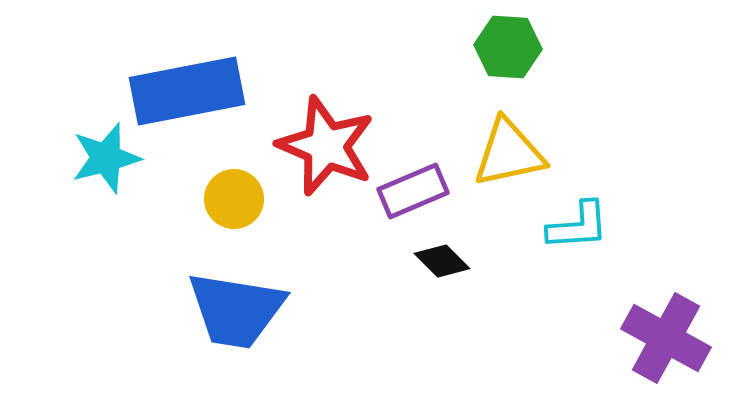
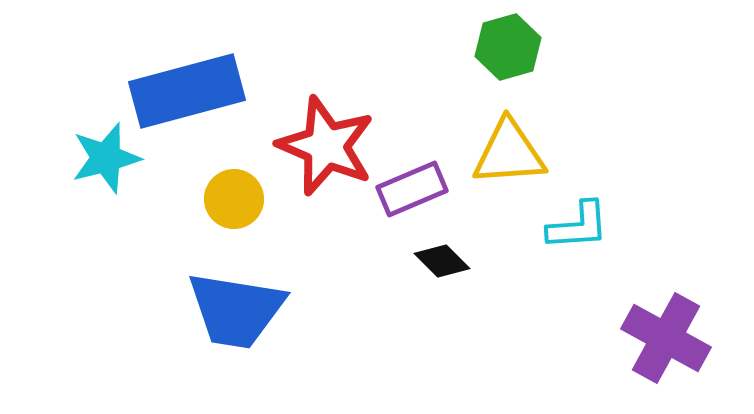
green hexagon: rotated 20 degrees counterclockwise
blue rectangle: rotated 4 degrees counterclockwise
yellow triangle: rotated 8 degrees clockwise
purple rectangle: moved 1 px left, 2 px up
